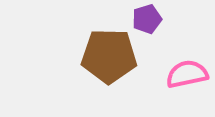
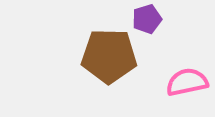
pink semicircle: moved 8 px down
